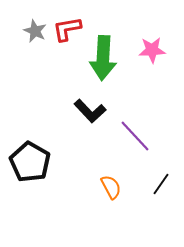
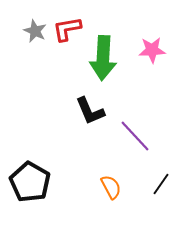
black L-shape: rotated 20 degrees clockwise
black pentagon: moved 20 px down
